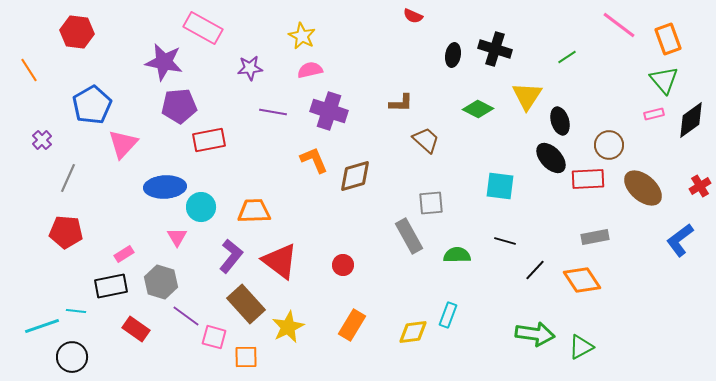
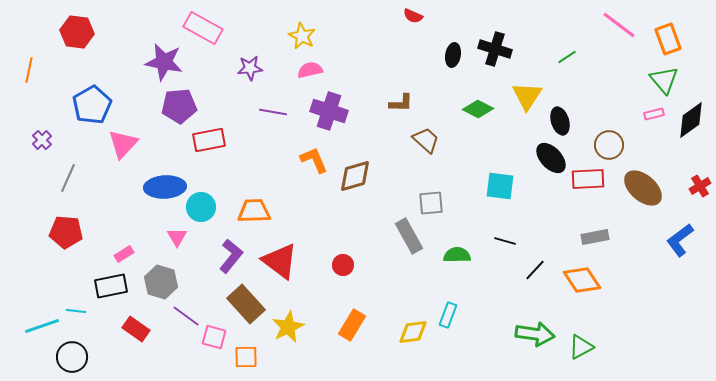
orange line at (29, 70): rotated 45 degrees clockwise
